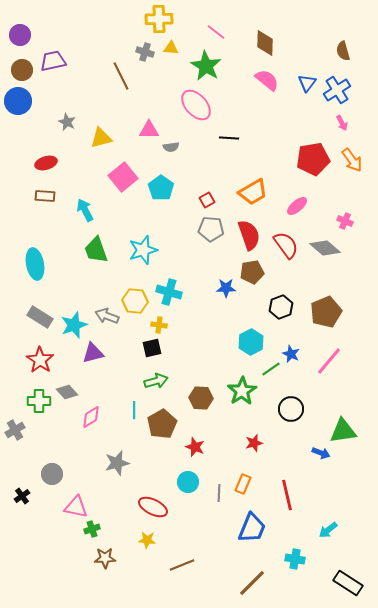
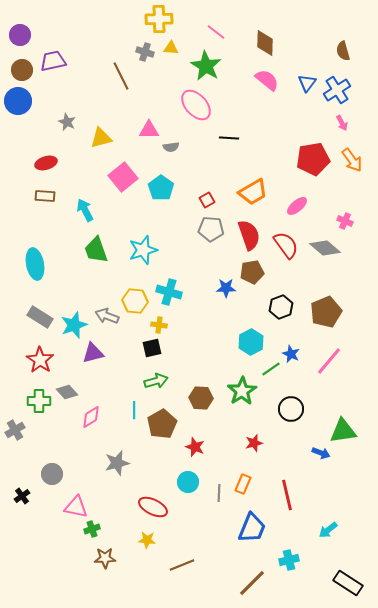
cyan cross at (295, 559): moved 6 px left, 1 px down; rotated 24 degrees counterclockwise
